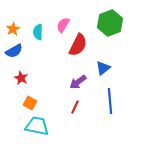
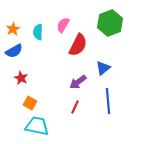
blue line: moved 2 px left
